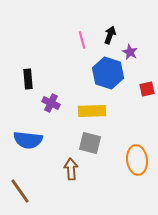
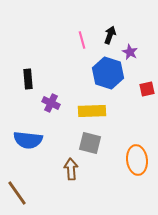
brown line: moved 3 px left, 2 px down
